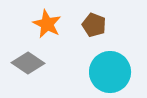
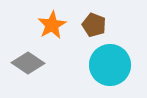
orange star: moved 5 px right, 1 px down; rotated 16 degrees clockwise
cyan circle: moved 7 px up
